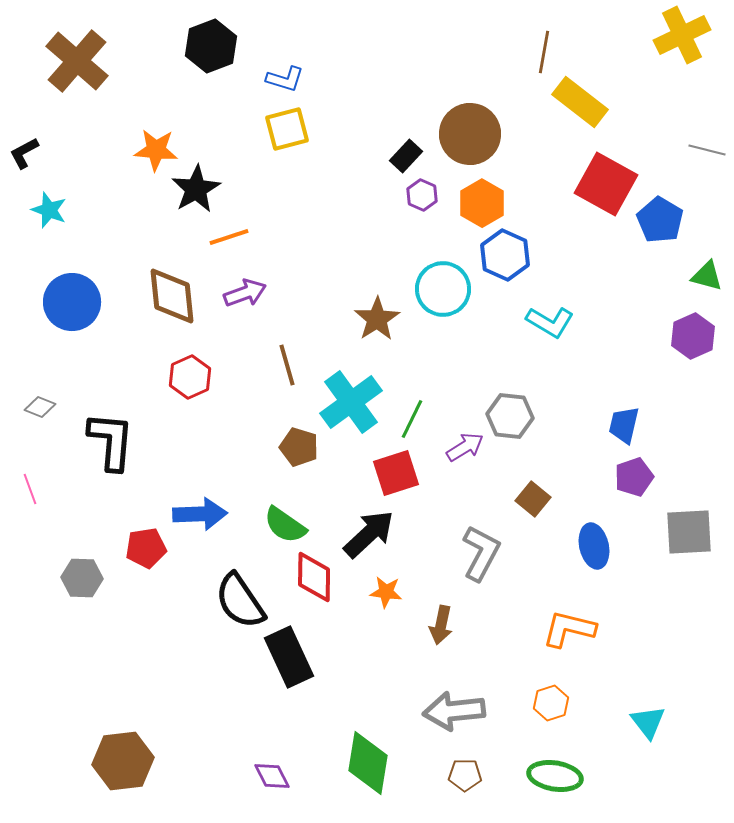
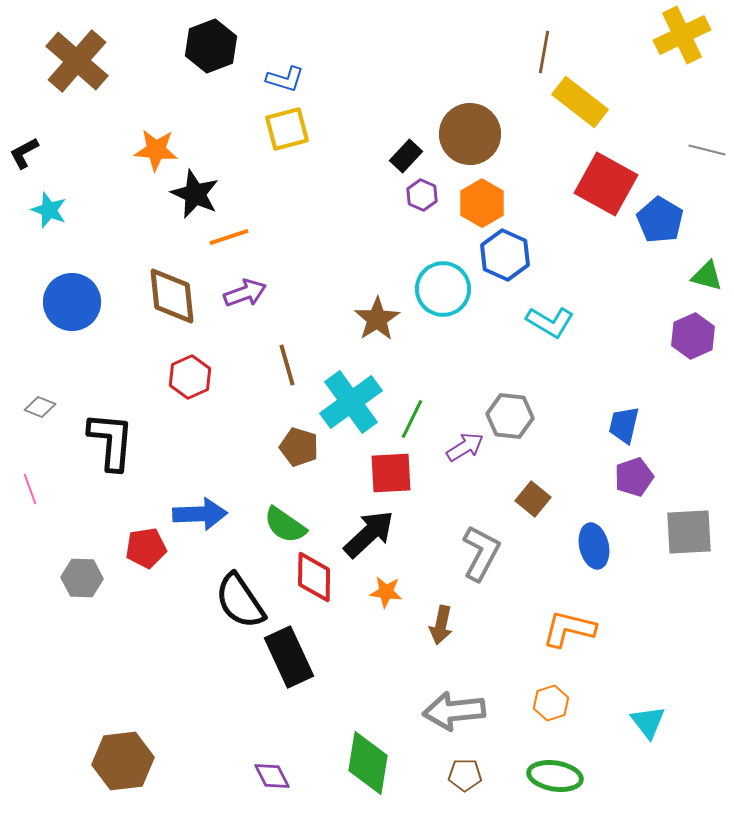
black star at (196, 189): moved 1 px left, 5 px down; rotated 18 degrees counterclockwise
red square at (396, 473): moved 5 px left; rotated 15 degrees clockwise
